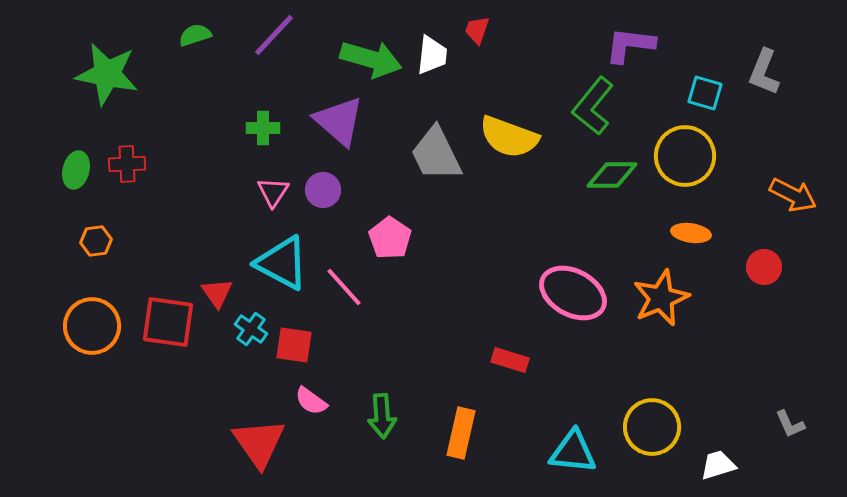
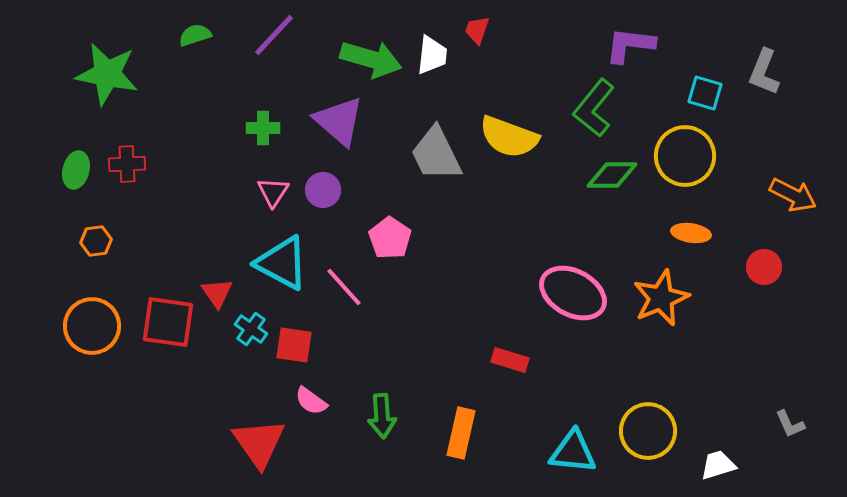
green L-shape at (593, 106): moved 1 px right, 2 px down
yellow circle at (652, 427): moved 4 px left, 4 px down
